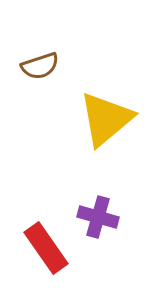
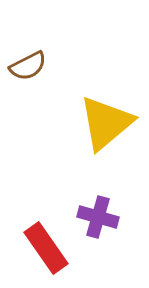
brown semicircle: moved 12 px left; rotated 9 degrees counterclockwise
yellow triangle: moved 4 px down
